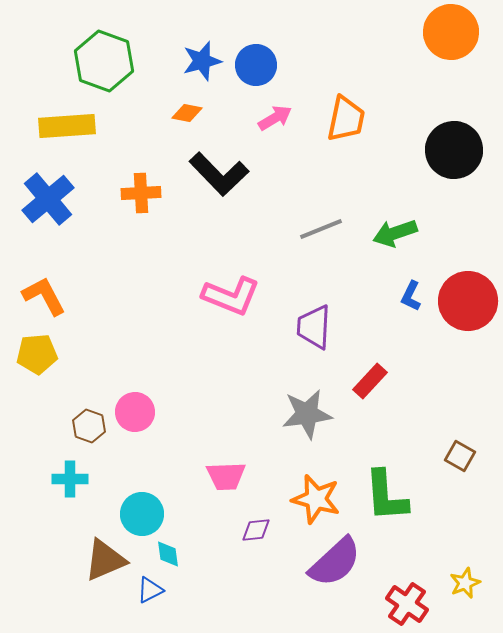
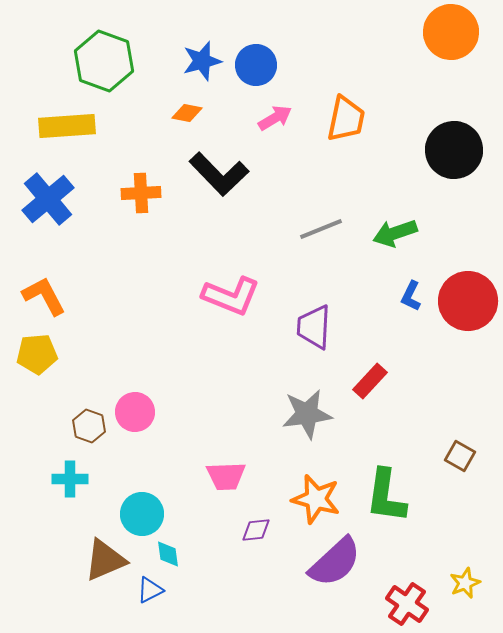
green L-shape: rotated 12 degrees clockwise
